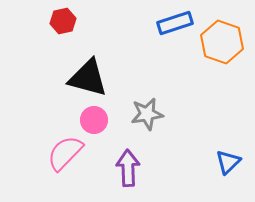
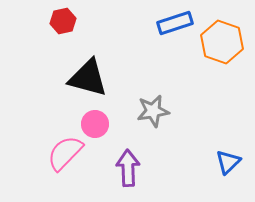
gray star: moved 6 px right, 3 px up
pink circle: moved 1 px right, 4 px down
